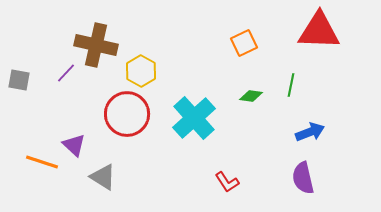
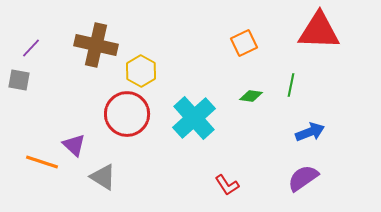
purple line: moved 35 px left, 25 px up
purple semicircle: rotated 68 degrees clockwise
red L-shape: moved 3 px down
